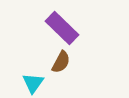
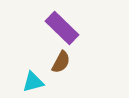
cyan triangle: moved 1 px up; rotated 40 degrees clockwise
